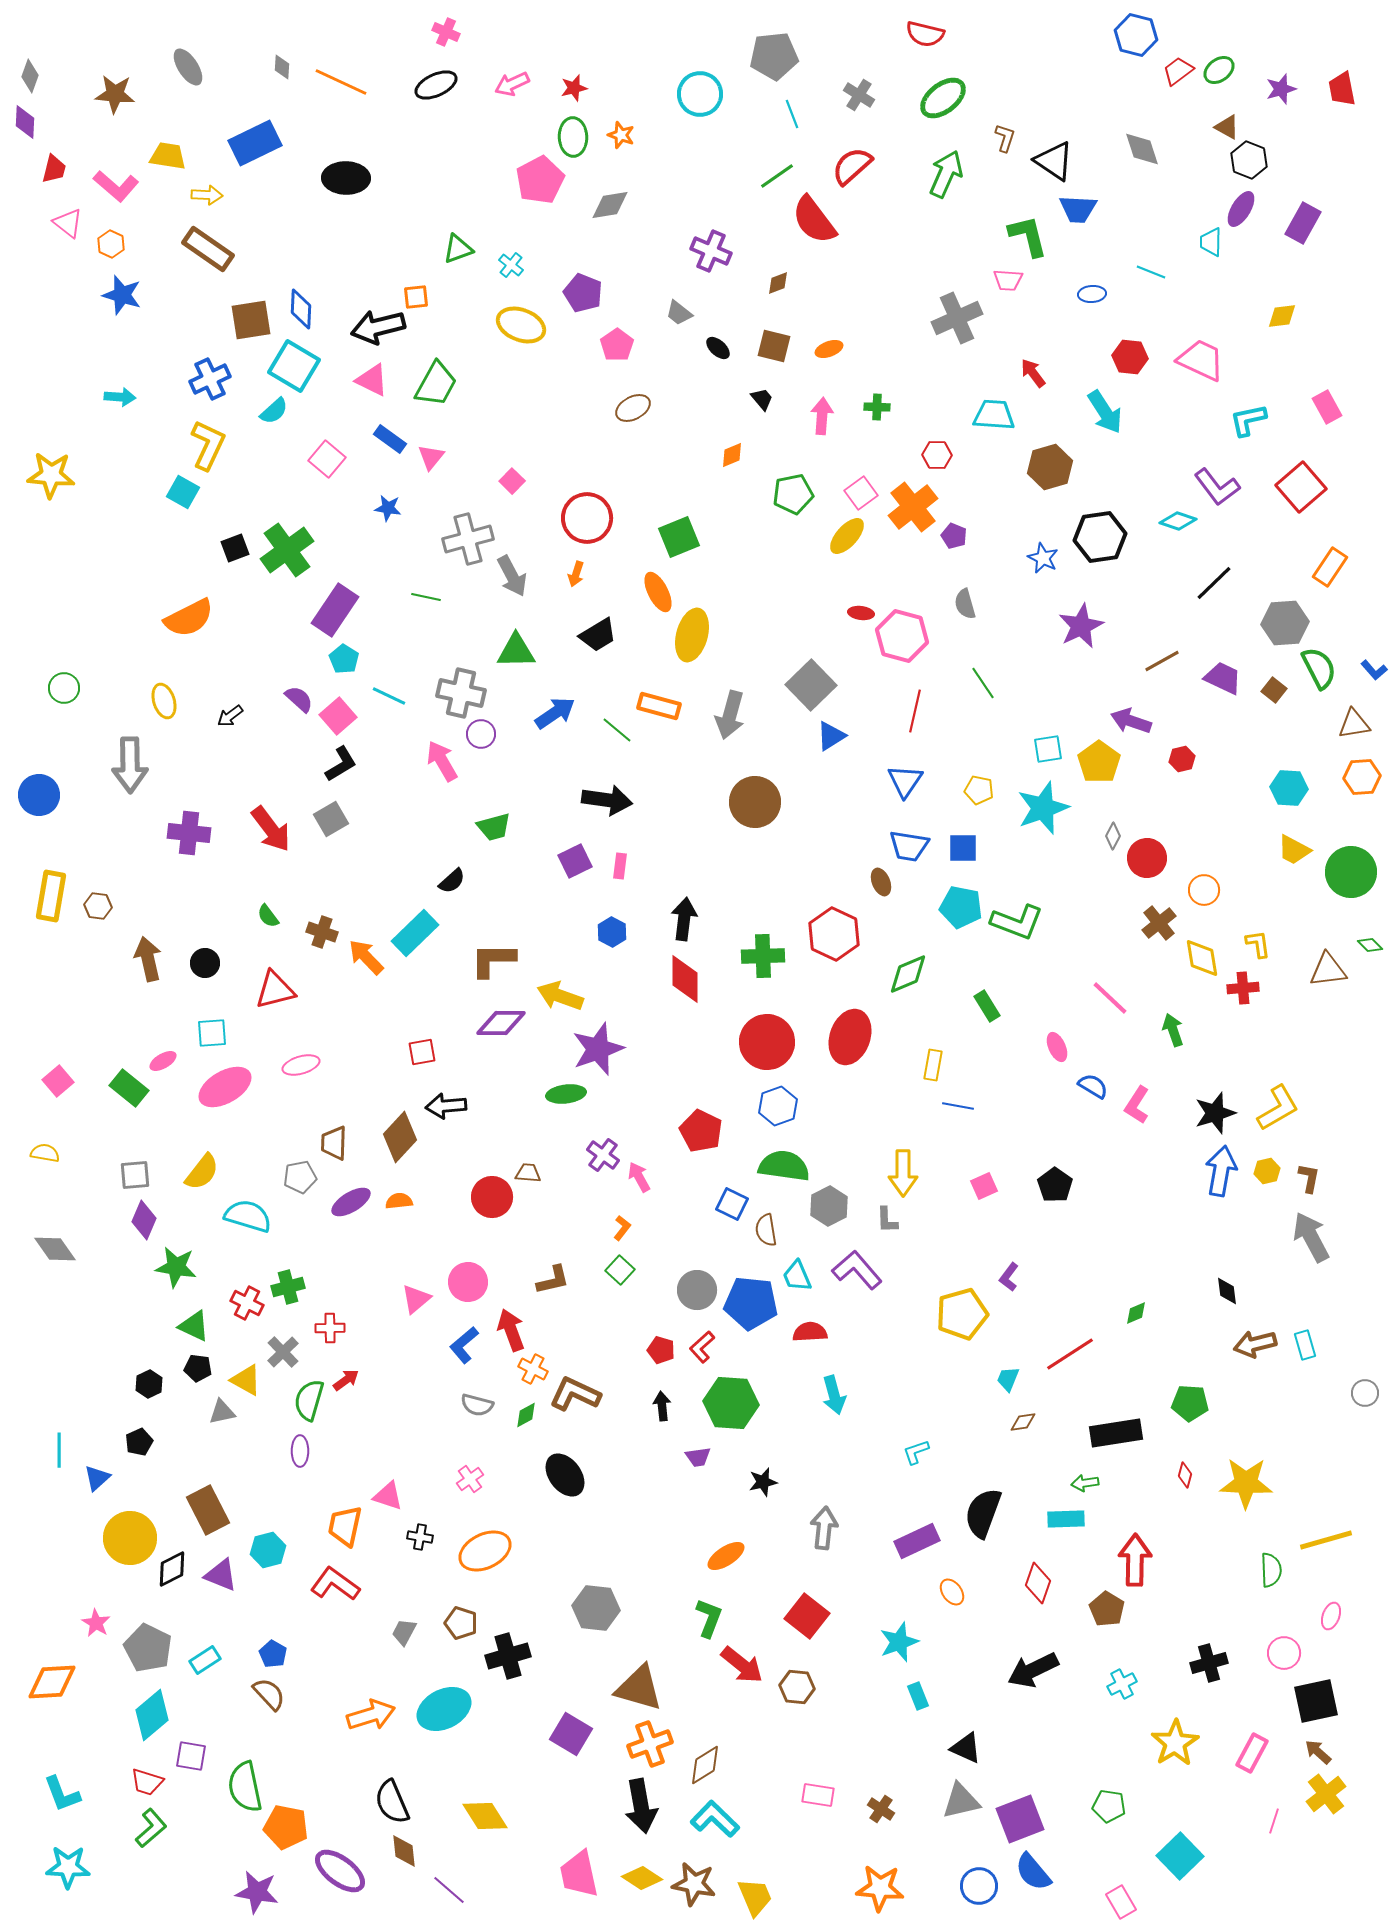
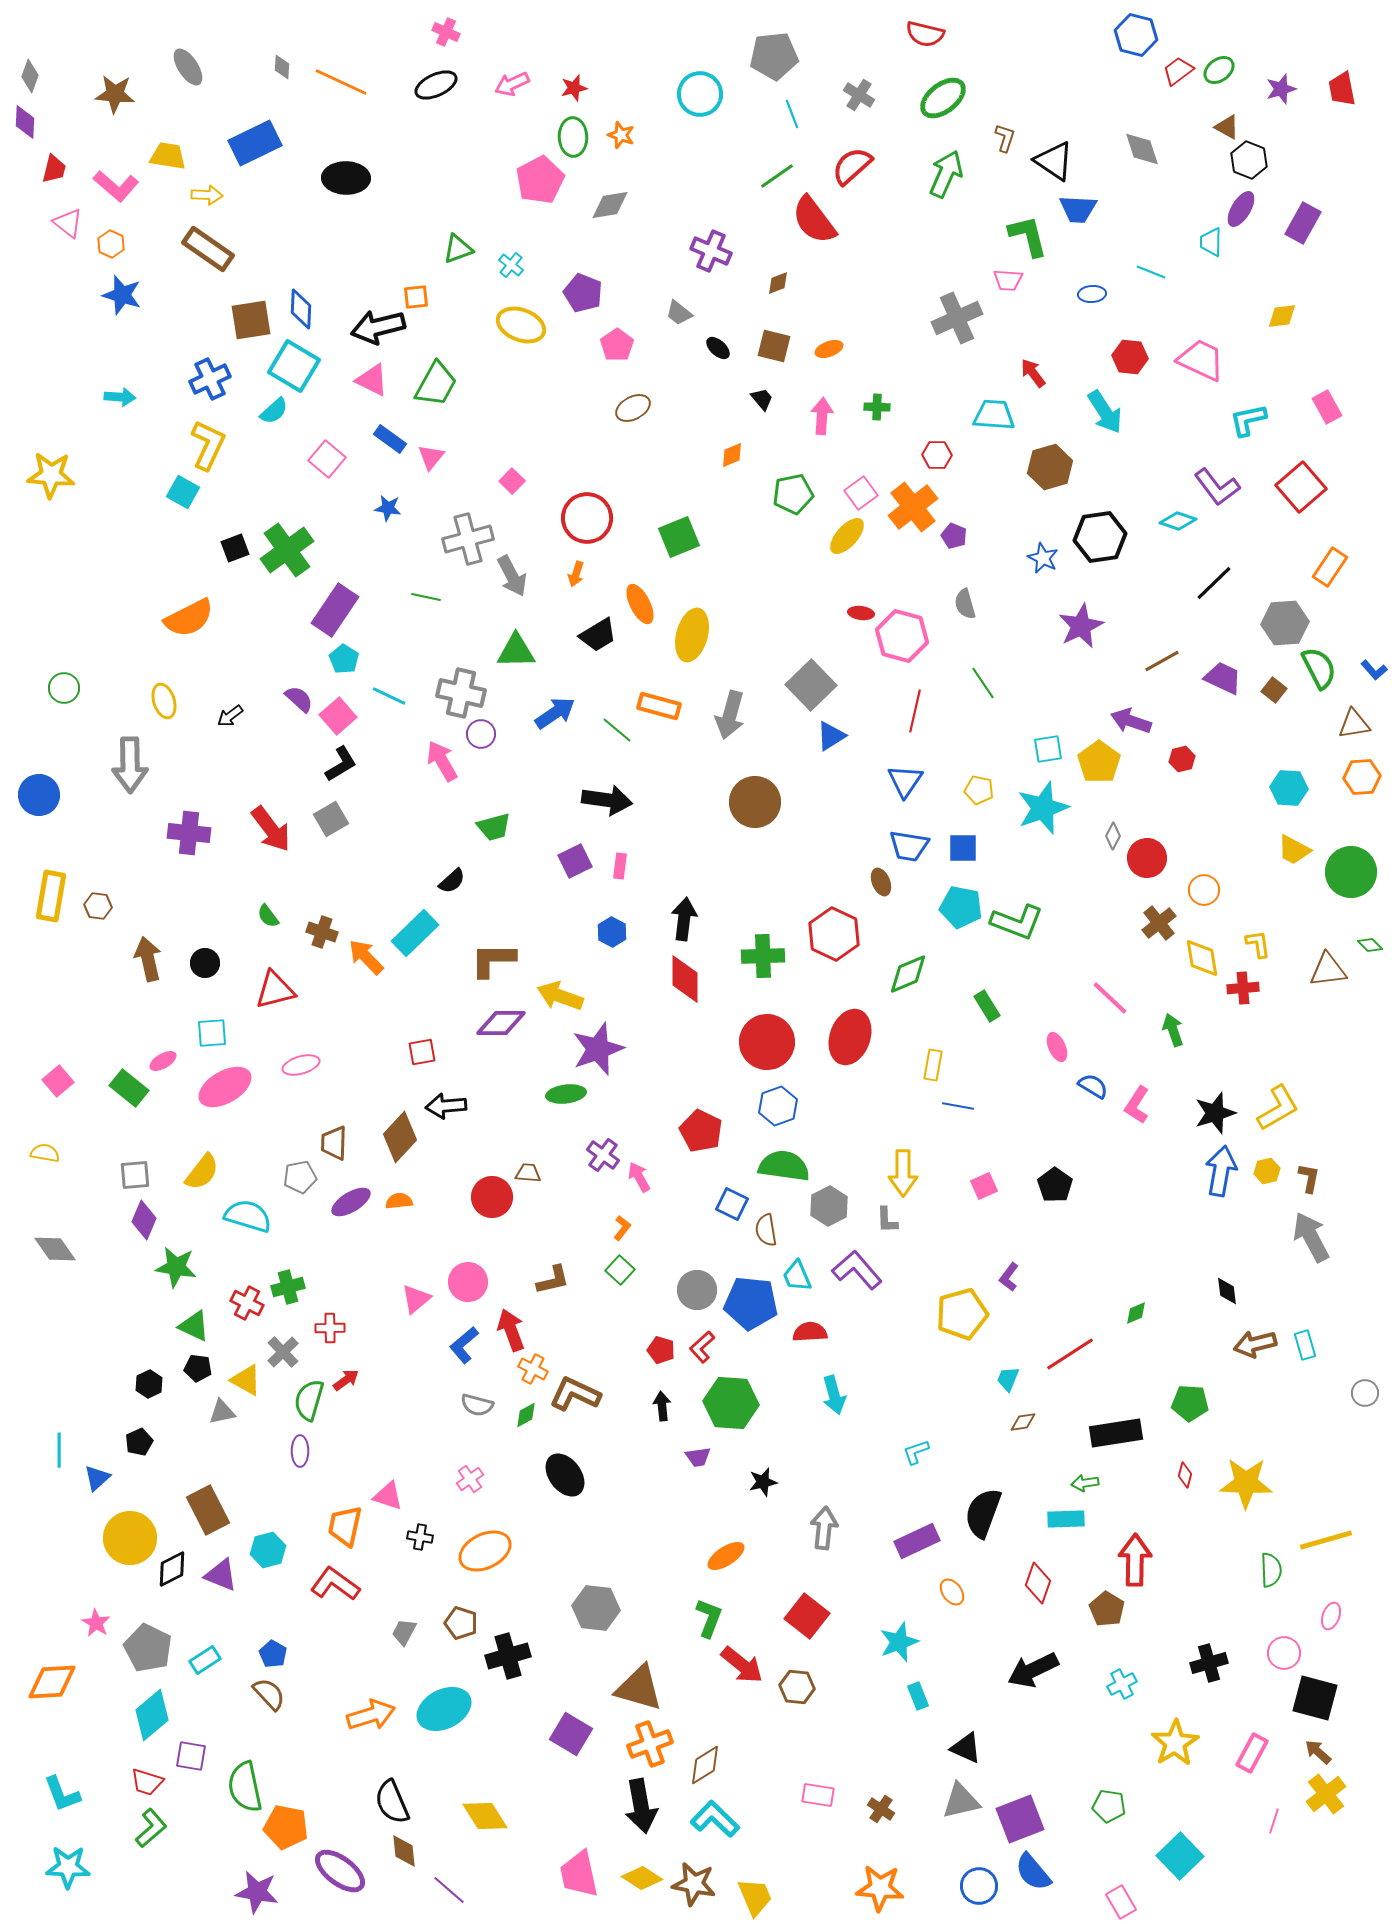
orange ellipse at (658, 592): moved 18 px left, 12 px down
black square at (1316, 1701): moved 1 px left, 3 px up; rotated 27 degrees clockwise
